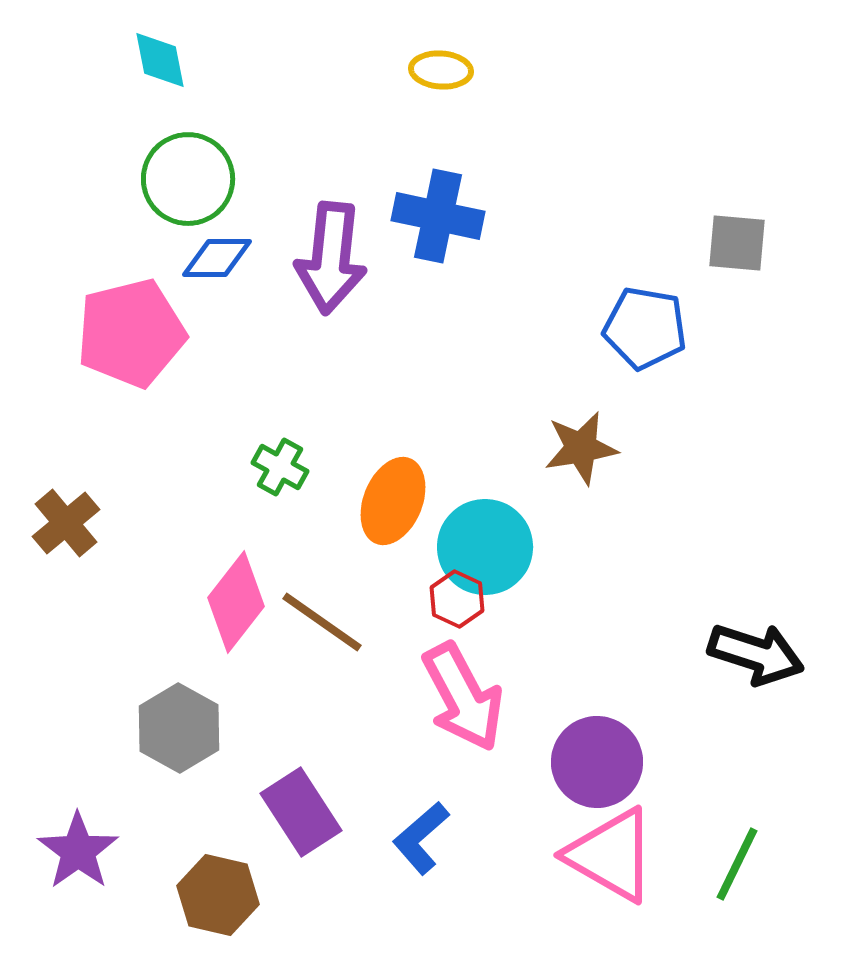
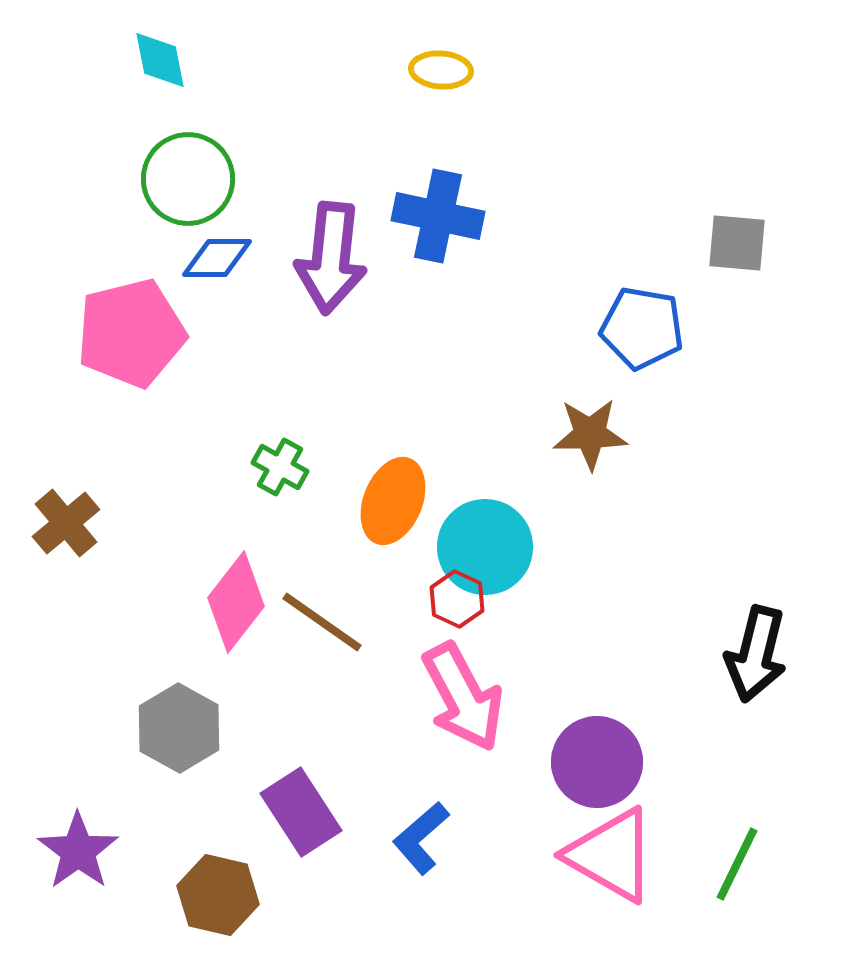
blue pentagon: moved 3 px left
brown star: moved 9 px right, 14 px up; rotated 8 degrees clockwise
black arrow: rotated 86 degrees clockwise
